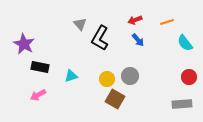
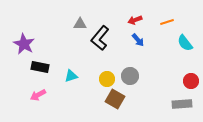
gray triangle: rotated 48 degrees counterclockwise
black L-shape: rotated 10 degrees clockwise
red circle: moved 2 px right, 4 px down
